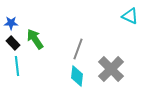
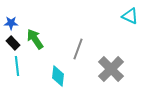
cyan diamond: moved 19 px left
